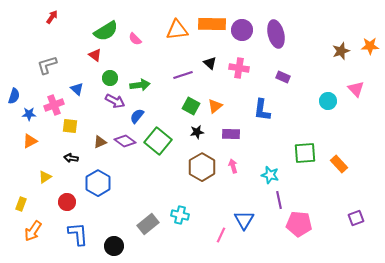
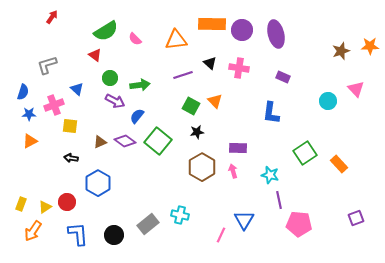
orange triangle at (177, 30): moved 1 px left, 10 px down
blue semicircle at (14, 96): moved 9 px right, 4 px up
orange triangle at (215, 106): moved 5 px up; rotated 35 degrees counterclockwise
blue L-shape at (262, 110): moved 9 px right, 3 px down
purple rectangle at (231, 134): moved 7 px right, 14 px down
green square at (305, 153): rotated 30 degrees counterclockwise
pink arrow at (233, 166): moved 5 px down
yellow triangle at (45, 177): moved 30 px down
black circle at (114, 246): moved 11 px up
